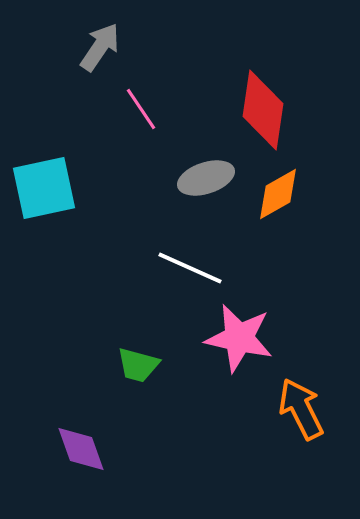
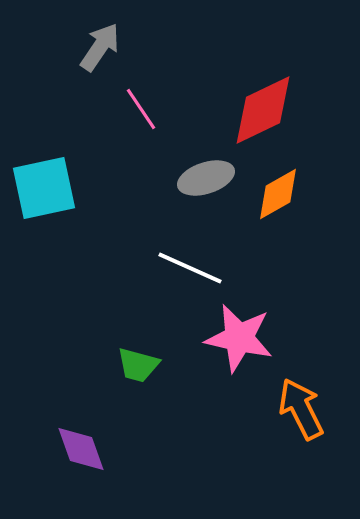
red diamond: rotated 56 degrees clockwise
